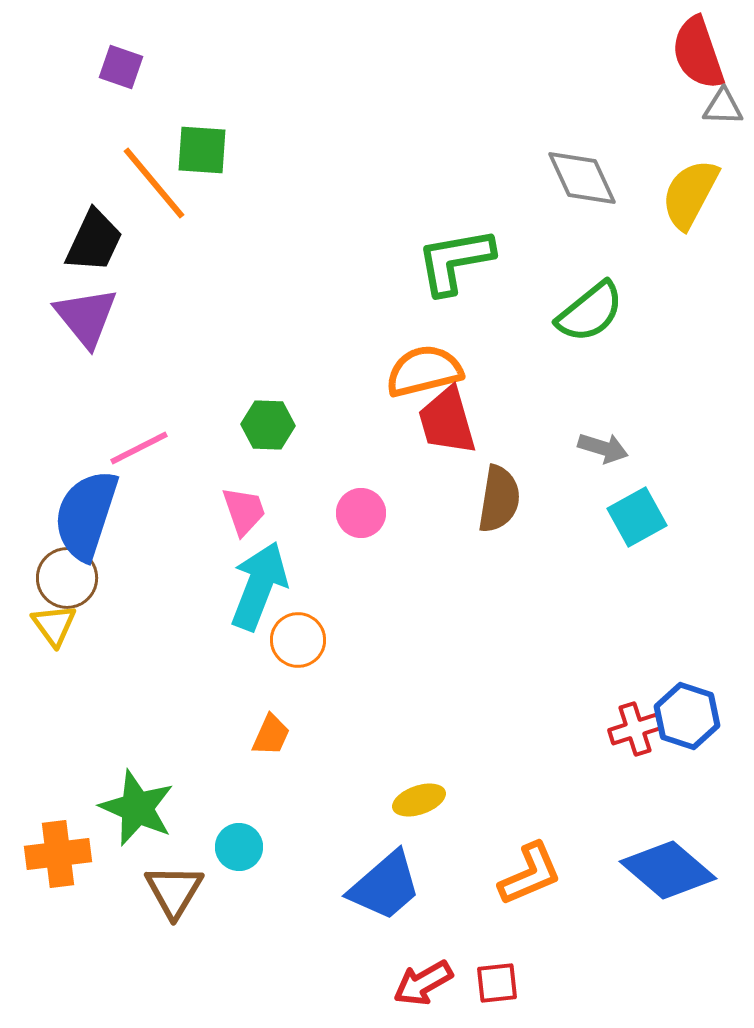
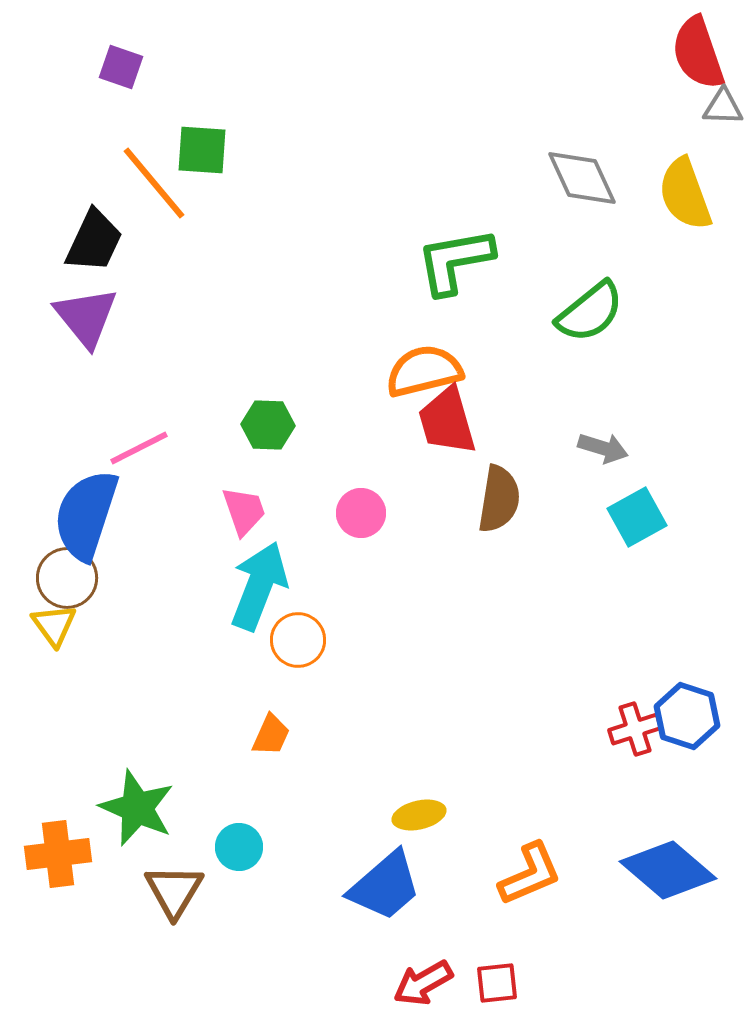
yellow semicircle: moved 5 px left; rotated 48 degrees counterclockwise
yellow ellipse: moved 15 px down; rotated 6 degrees clockwise
